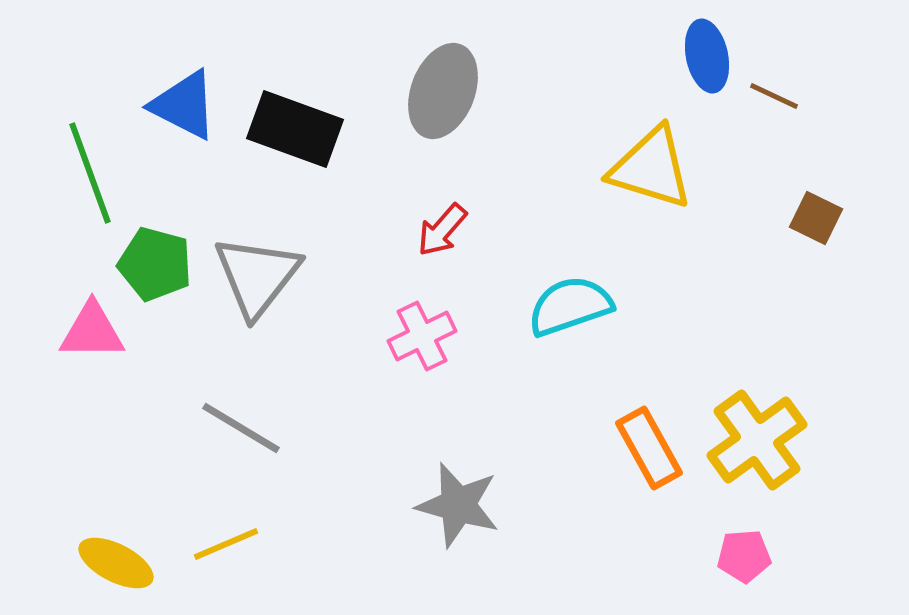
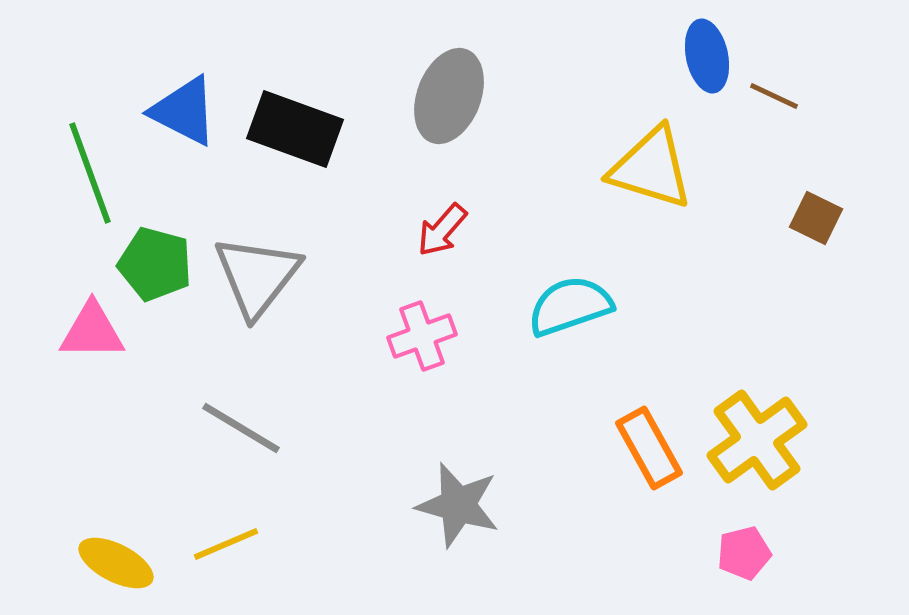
gray ellipse: moved 6 px right, 5 px down
blue triangle: moved 6 px down
pink cross: rotated 6 degrees clockwise
pink pentagon: moved 3 px up; rotated 10 degrees counterclockwise
